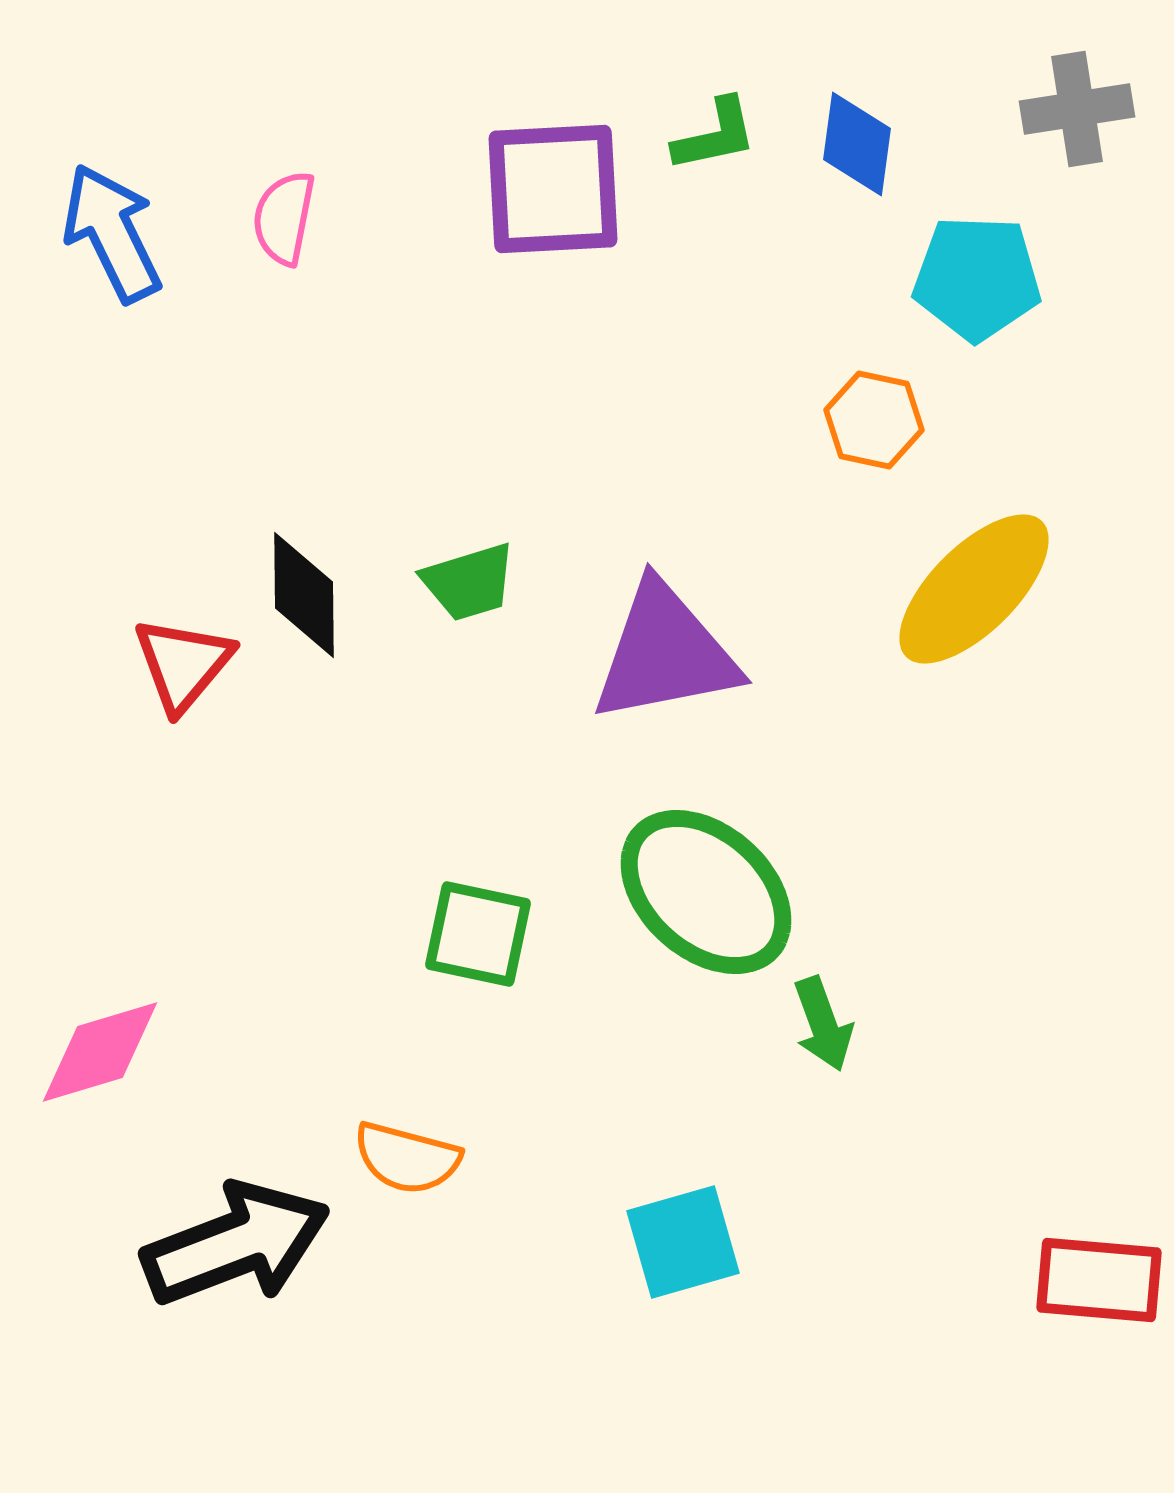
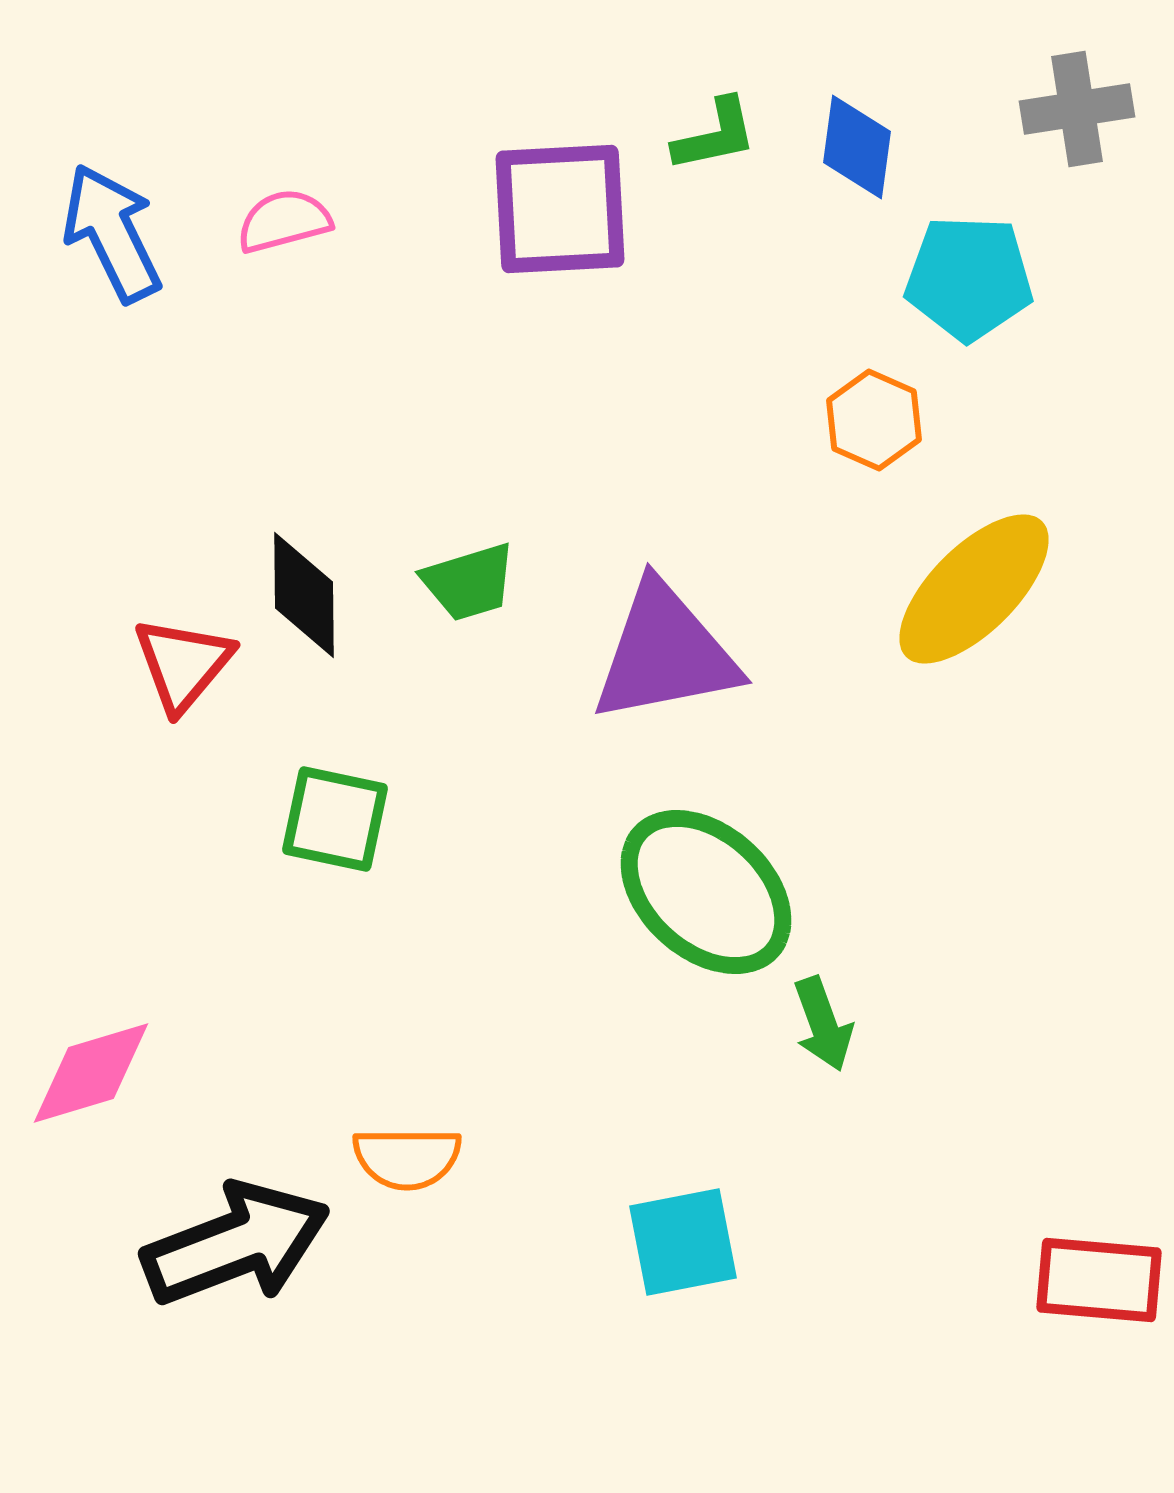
blue diamond: moved 3 px down
purple square: moved 7 px right, 20 px down
pink semicircle: moved 3 px down; rotated 64 degrees clockwise
cyan pentagon: moved 8 px left
orange hexagon: rotated 12 degrees clockwise
green square: moved 143 px left, 115 px up
pink diamond: moved 9 px left, 21 px down
orange semicircle: rotated 15 degrees counterclockwise
cyan square: rotated 5 degrees clockwise
